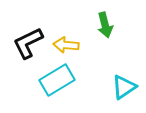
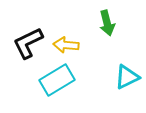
green arrow: moved 2 px right, 2 px up
cyan triangle: moved 3 px right, 10 px up; rotated 8 degrees clockwise
